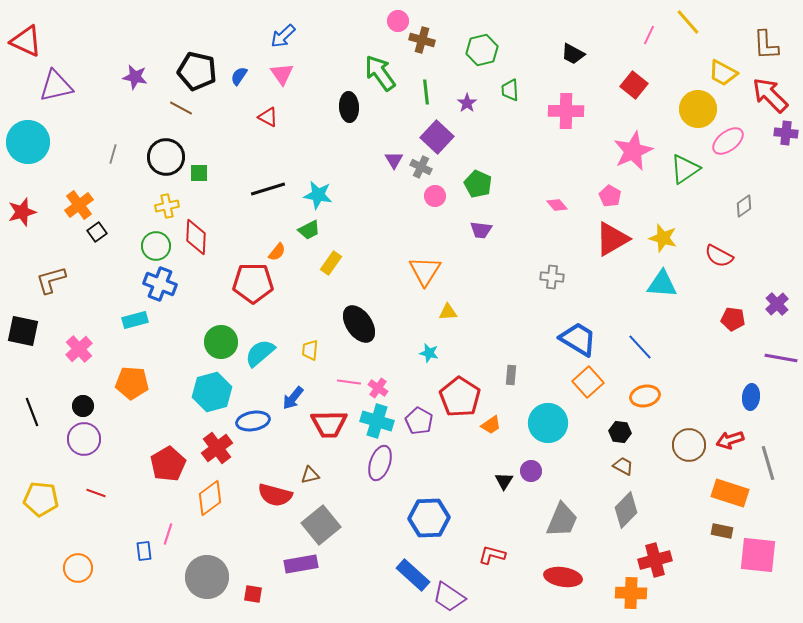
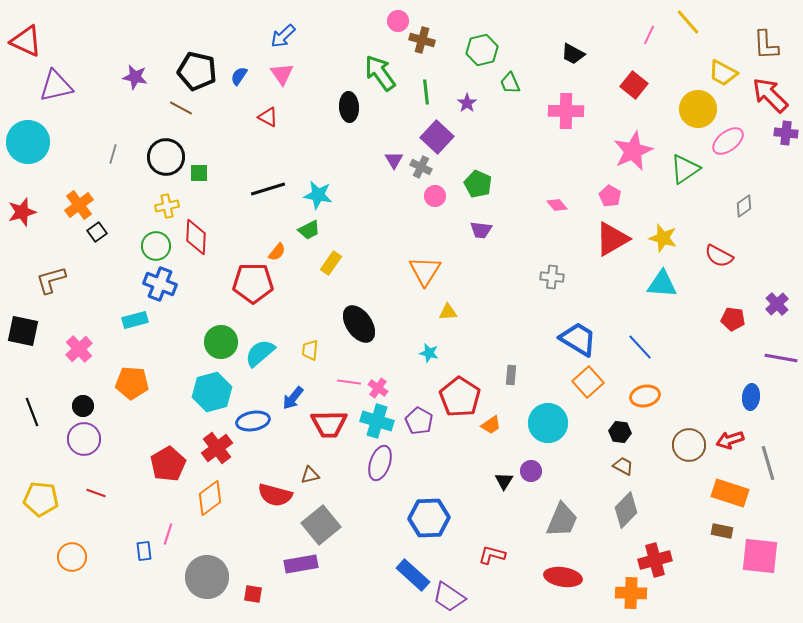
green trapezoid at (510, 90): moved 7 px up; rotated 20 degrees counterclockwise
pink square at (758, 555): moved 2 px right, 1 px down
orange circle at (78, 568): moved 6 px left, 11 px up
